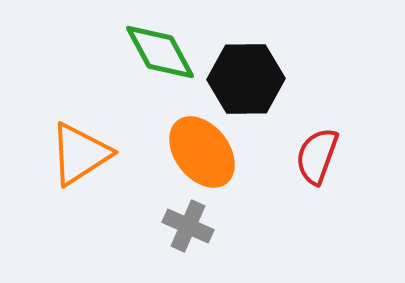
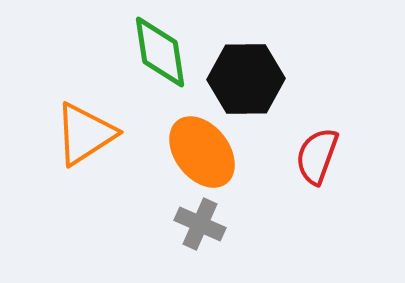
green diamond: rotated 20 degrees clockwise
orange triangle: moved 5 px right, 20 px up
gray cross: moved 12 px right, 2 px up
